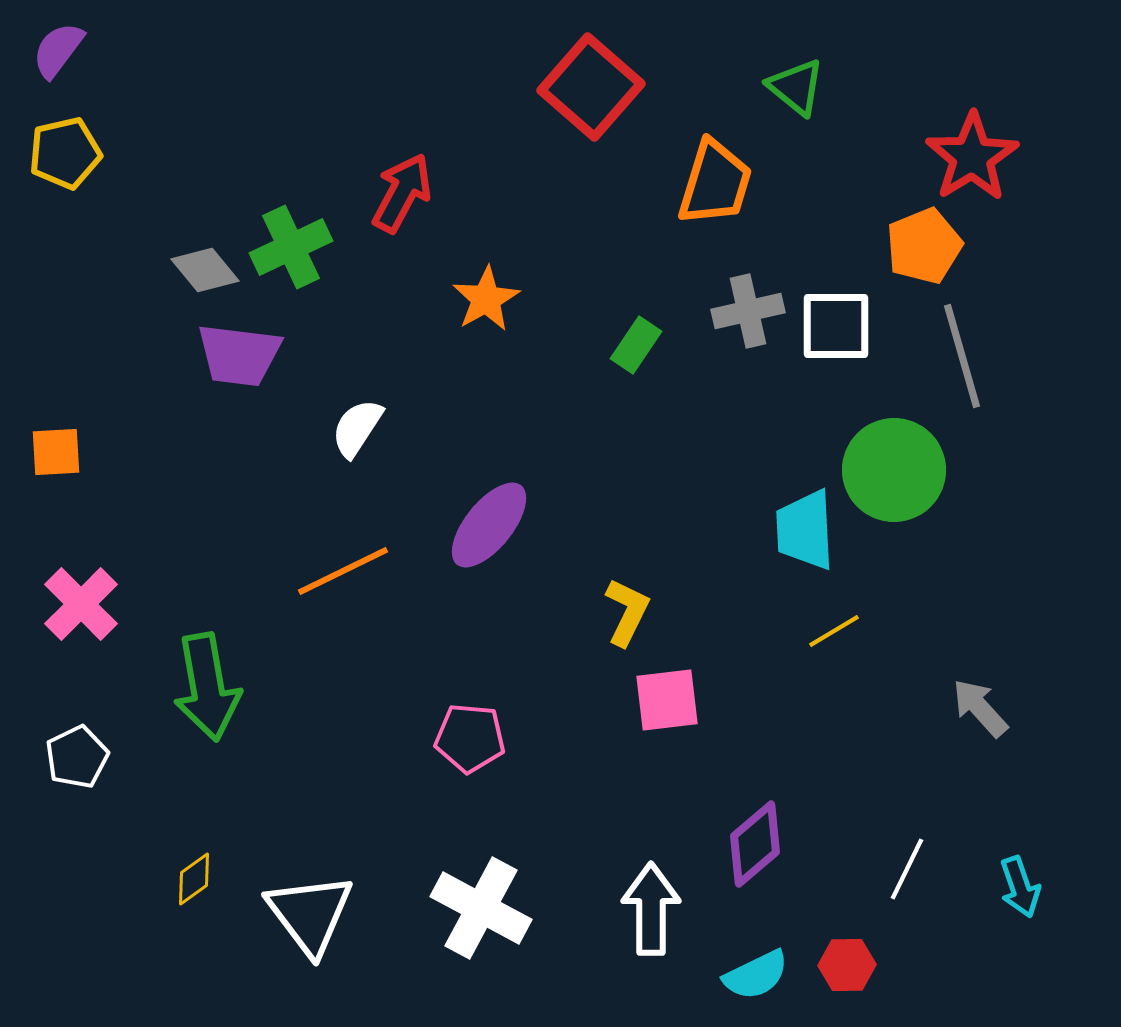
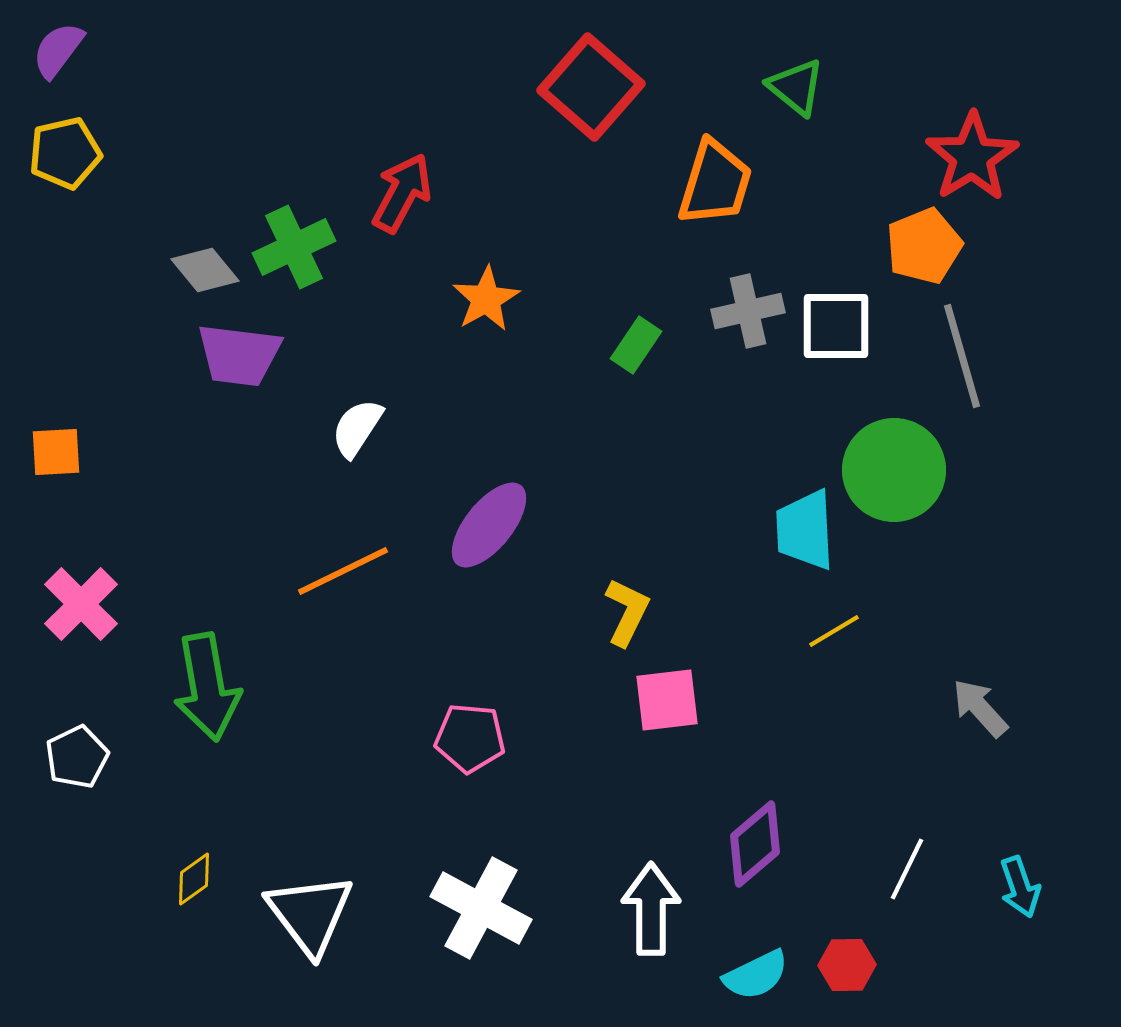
green cross: moved 3 px right
